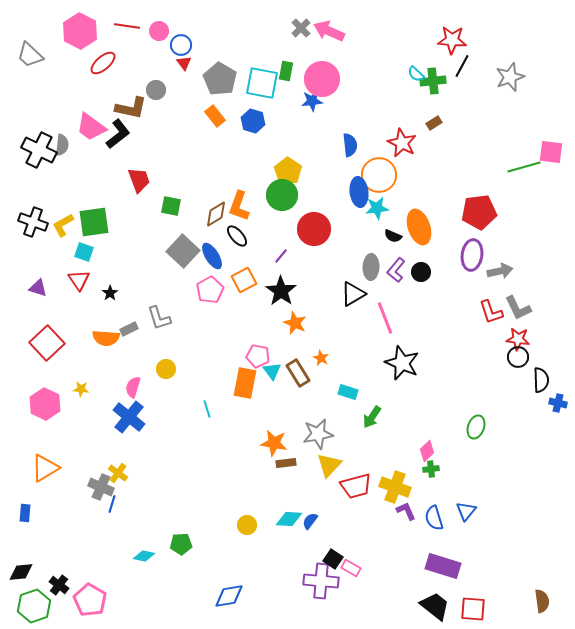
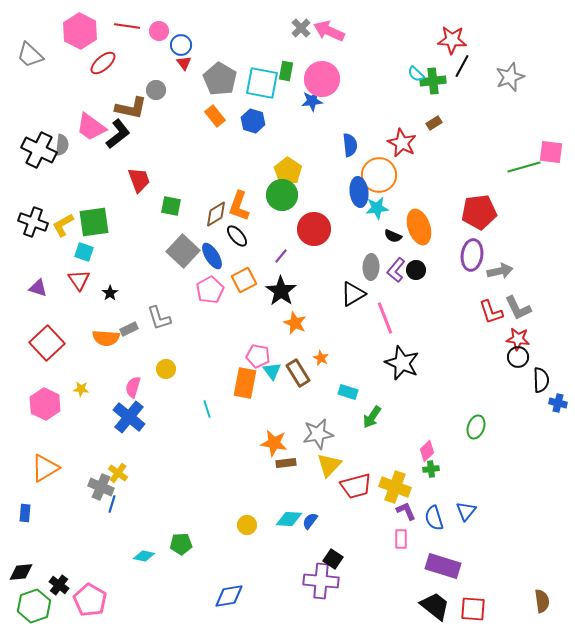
black circle at (421, 272): moved 5 px left, 2 px up
pink rectangle at (351, 568): moved 50 px right, 29 px up; rotated 60 degrees clockwise
